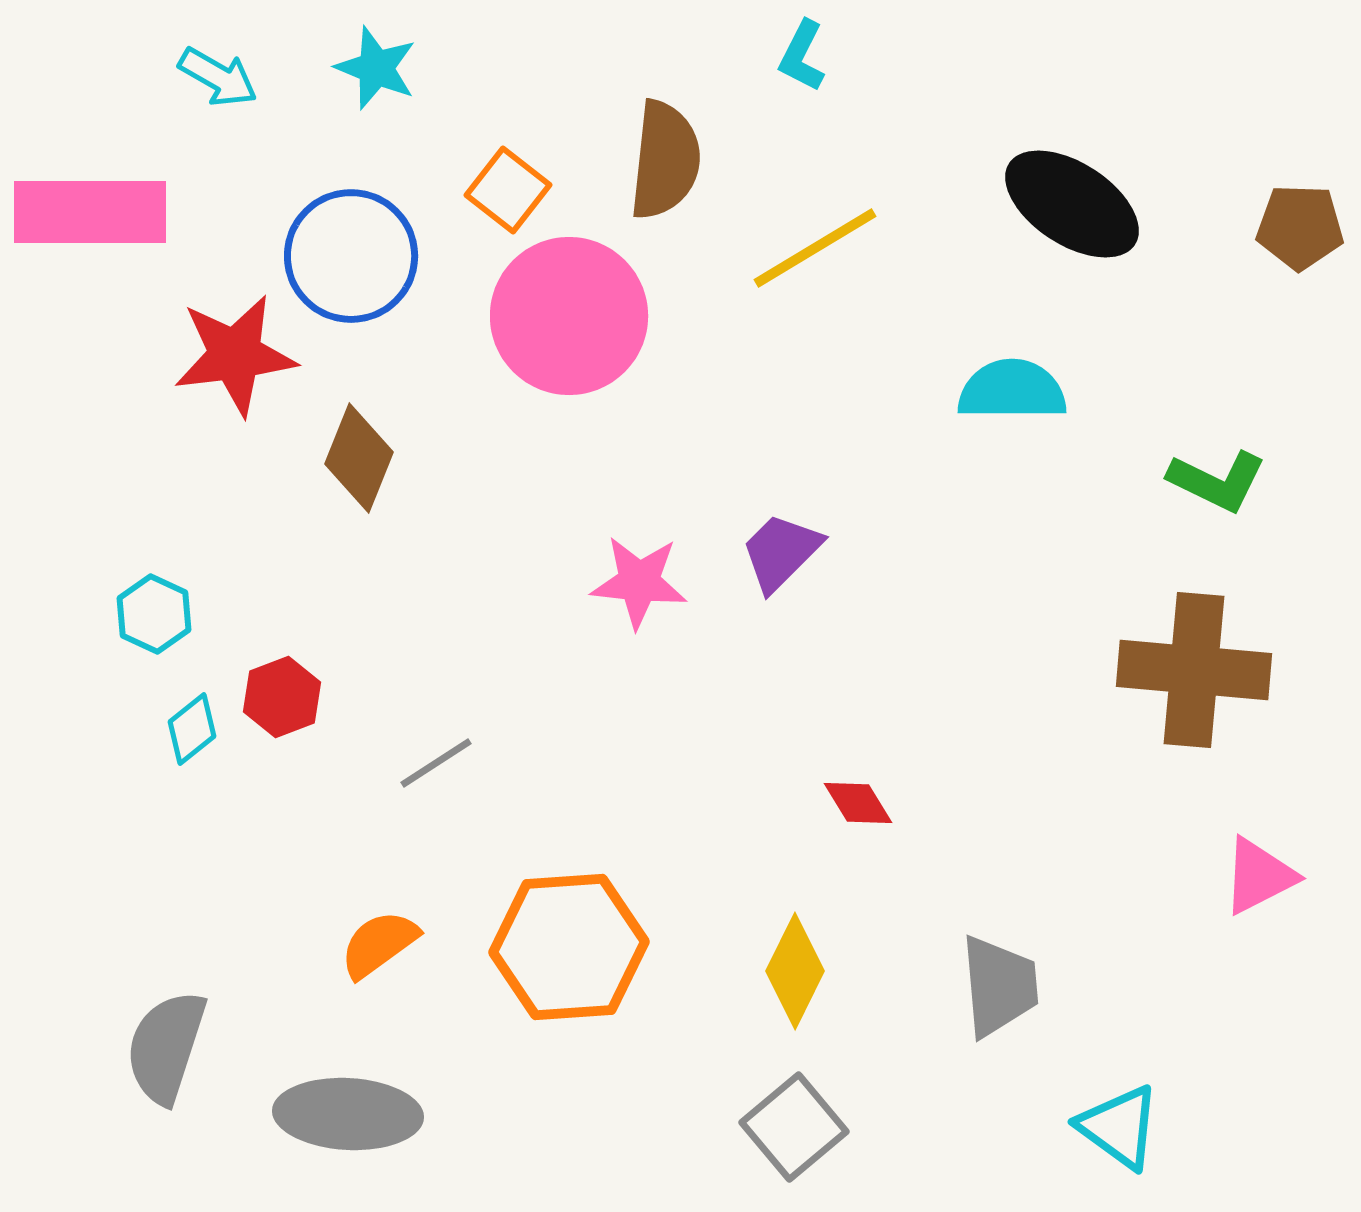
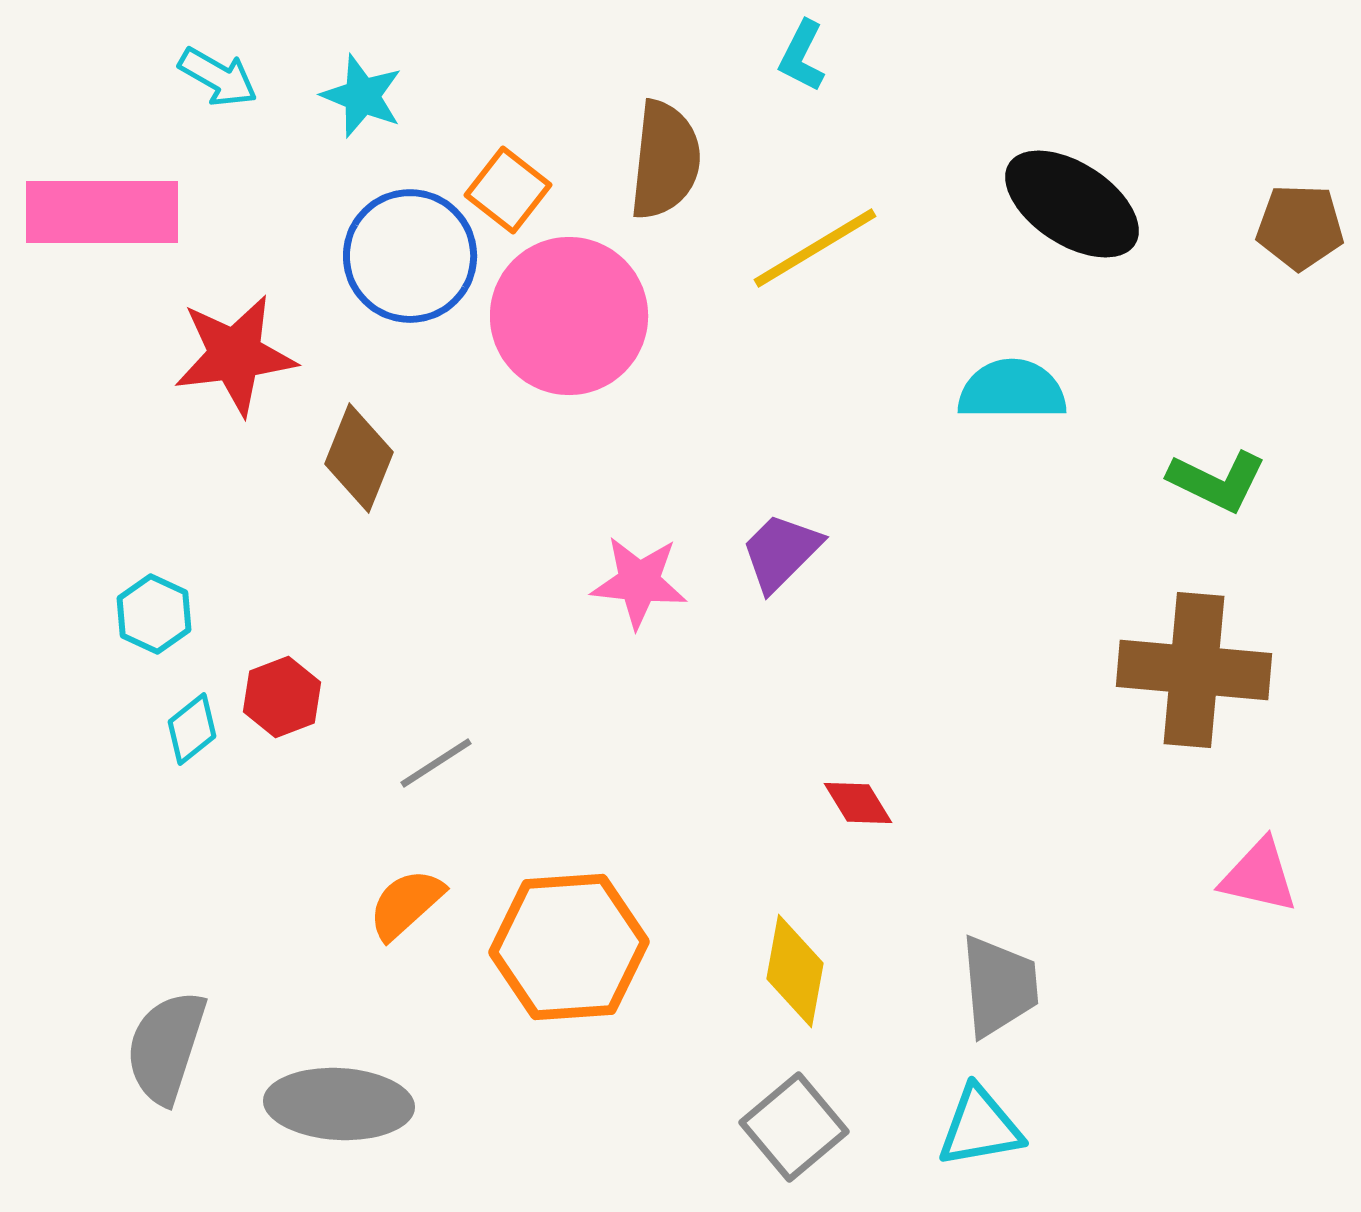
cyan star: moved 14 px left, 28 px down
pink rectangle: moved 12 px right
blue circle: moved 59 px right
pink triangle: rotated 40 degrees clockwise
orange semicircle: moved 27 px right, 40 px up; rotated 6 degrees counterclockwise
yellow diamond: rotated 16 degrees counterclockwise
gray ellipse: moved 9 px left, 10 px up
cyan triangle: moved 139 px left; rotated 46 degrees counterclockwise
